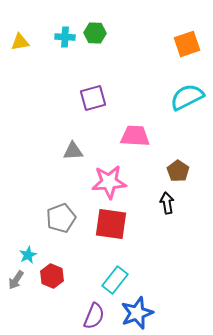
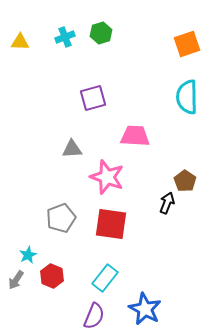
green hexagon: moved 6 px right; rotated 20 degrees counterclockwise
cyan cross: rotated 24 degrees counterclockwise
yellow triangle: rotated 12 degrees clockwise
cyan semicircle: rotated 64 degrees counterclockwise
gray triangle: moved 1 px left, 2 px up
brown pentagon: moved 7 px right, 10 px down
pink star: moved 2 px left, 5 px up; rotated 24 degrees clockwise
black arrow: rotated 30 degrees clockwise
cyan rectangle: moved 10 px left, 2 px up
blue star: moved 8 px right, 4 px up; rotated 24 degrees counterclockwise
